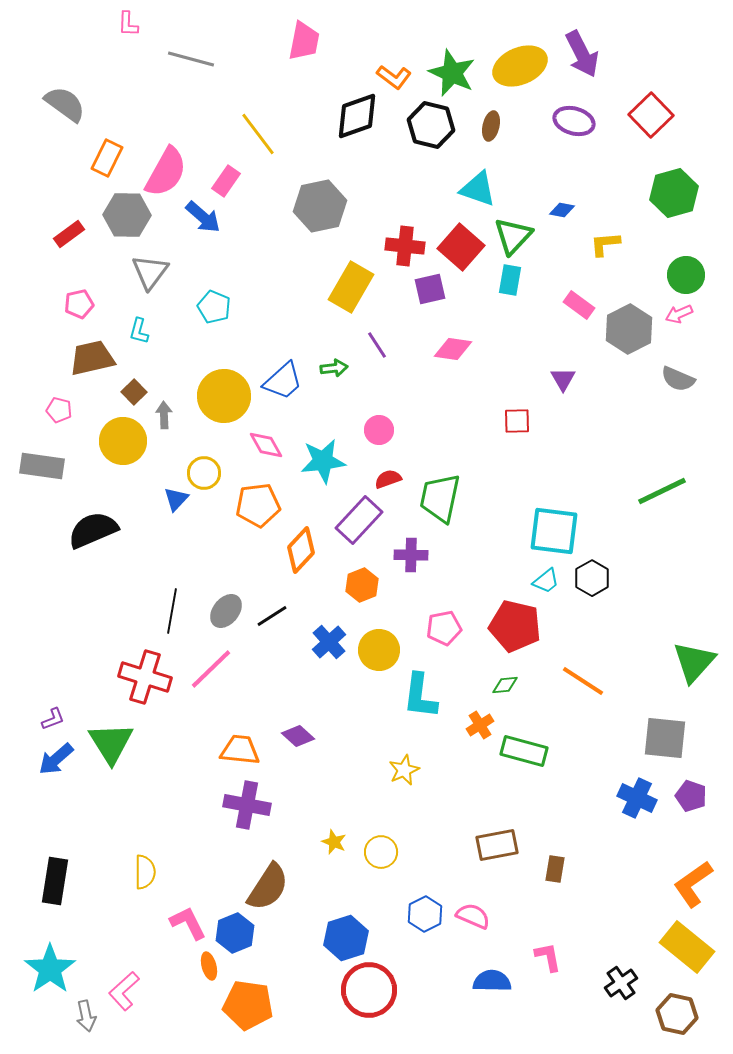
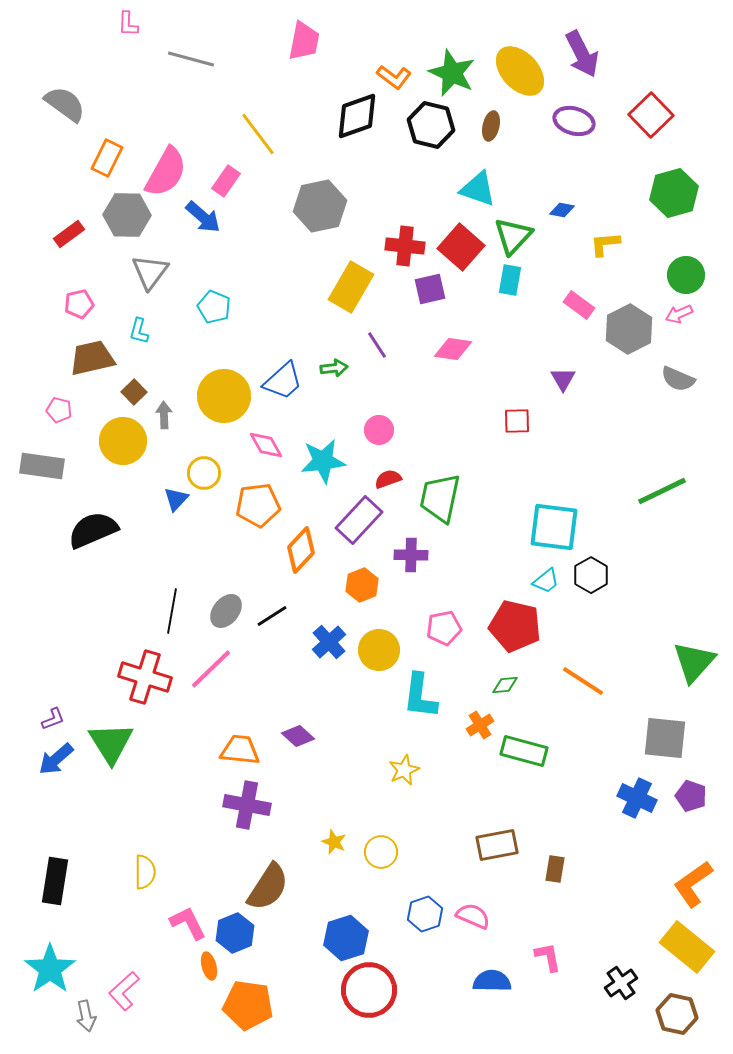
yellow ellipse at (520, 66): moved 5 px down; rotated 70 degrees clockwise
cyan square at (554, 531): moved 4 px up
black hexagon at (592, 578): moved 1 px left, 3 px up
blue hexagon at (425, 914): rotated 8 degrees clockwise
